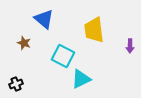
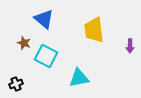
cyan square: moved 17 px left
cyan triangle: moved 2 px left, 1 px up; rotated 15 degrees clockwise
